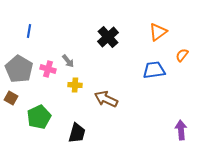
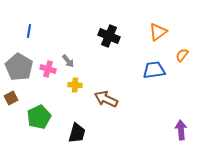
black cross: moved 1 px right, 1 px up; rotated 25 degrees counterclockwise
gray pentagon: moved 2 px up
brown square: rotated 32 degrees clockwise
